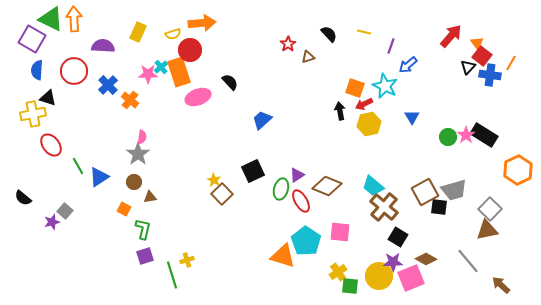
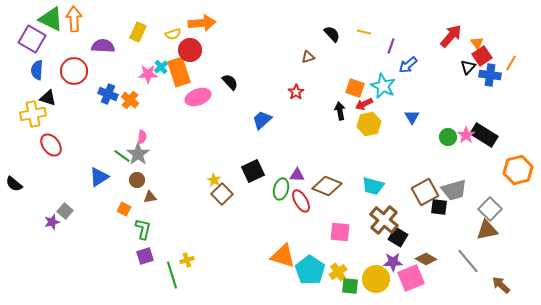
black semicircle at (329, 34): moved 3 px right
red star at (288, 44): moved 8 px right, 48 px down
red square at (482, 56): rotated 18 degrees clockwise
blue cross at (108, 85): moved 9 px down; rotated 24 degrees counterclockwise
cyan star at (385, 86): moved 2 px left
green line at (78, 166): moved 44 px right, 10 px up; rotated 24 degrees counterclockwise
orange hexagon at (518, 170): rotated 12 degrees clockwise
purple triangle at (297, 175): rotated 35 degrees clockwise
brown circle at (134, 182): moved 3 px right, 2 px up
cyan trapezoid at (373, 186): rotated 25 degrees counterclockwise
black semicircle at (23, 198): moved 9 px left, 14 px up
brown cross at (384, 207): moved 13 px down
cyan pentagon at (306, 241): moved 4 px right, 29 px down
yellow circle at (379, 276): moved 3 px left, 3 px down
